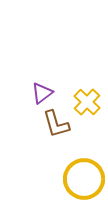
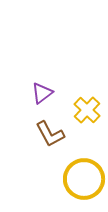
yellow cross: moved 8 px down
brown L-shape: moved 6 px left, 10 px down; rotated 12 degrees counterclockwise
